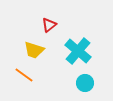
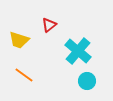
yellow trapezoid: moved 15 px left, 10 px up
cyan circle: moved 2 px right, 2 px up
